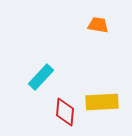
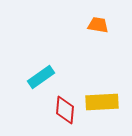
cyan rectangle: rotated 12 degrees clockwise
red diamond: moved 2 px up
